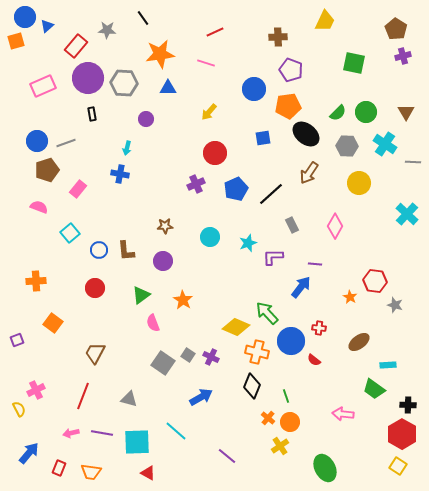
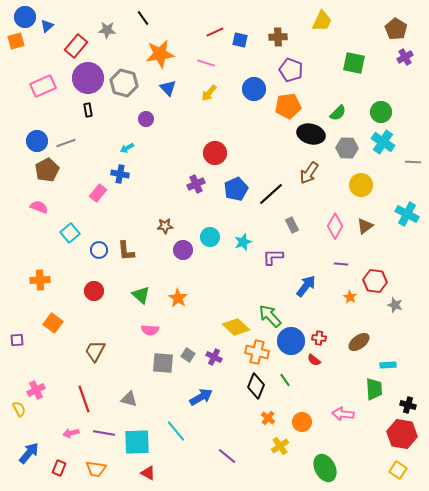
yellow trapezoid at (325, 21): moved 3 px left
purple cross at (403, 56): moved 2 px right, 1 px down; rotated 14 degrees counterclockwise
gray hexagon at (124, 83): rotated 12 degrees clockwise
blue triangle at (168, 88): rotated 48 degrees clockwise
yellow arrow at (209, 112): moved 19 px up
green circle at (366, 112): moved 15 px right
brown triangle at (406, 112): moved 41 px left, 114 px down; rotated 24 degrees clockwise
black rectangle at (92, 114): moved 4 px left, 4 px up
black ellipse at (306, 134): moved 5 px right; rotated 24 degrees counterclockwise
blue square at (263, 138): moved 23 px left, 98 px up; rotated 21 degrees clockwise
cyan cross at (385, 144): moved 2 px left, 2 px up
gray hexagon at (347, 146): moved 2 px down
cyan arrow at (127, 148): rotated 48 degrees clockwise
brown pentagon at (47, 170): rotated 10 degrees counterclockwise
yellow circle at (359, 183): moved 2 px right, 2 px down
pink rectangle at (78, 189): moved 20 px right, 4 px down
cyan cross at (407, 214): rotated 15 degrees counterclockwise
cyan star at (248, 243): moved 5 px left, 1 px up
purple circle at (163, 261): moved 20 px right, 11 px up
purple line at (315, 264): moved 26 px right
orange cross at (36, 281): moved 4 px right, 1 px up
blue arrow at (301, 287): moved 5 px right, 1 px up
red circle at (95, 288): moved 1 px left, 3 px down
green triangle at (141, 295): rotated 42 degrees counterclockwise
orange star at (183, 300): moved 5 px left, 2 px up
green arrow at (267, 313): moved 3 px right, 3 px down
pink semicircle at (153, 323): moved 3 px left, 7 px down; rotated 66 degrees counterclockwise
yellow diamond at (236, 327): rotated 20 degrees clockwise
red cross at (319, 328): moved 10 px down
purple square at (17, 340): rotated 16 degrees clockwise
brown trapezoid at (95, 353): moved 2 px up
purple cross at (211, 357): moved 3 px right
gray square at (163, 363): rotated 30 degrees counterclockwise
black diamond at (252, 386): moved 4 px right
green trapezoid at (374, 389): rotated 130 degrees counterclockwise
red line at (83, 396): moved 1 px right, 3 px down; rotated 40 degrees counterclockwise
green line at (286, 396): moved 1 px left, 16 px up; rotated 16 degrees counterclockwise
black cross at (408, 405): rotated 14 degrees clockwise
orange circle at (290, 422): moved 12 px right
cyan line at (176, 431): rotated 10 degrees clockwise
purple line at (102, 433): moved 2 px right
red hexagon at (402, 434): rotated 20 degrees counterclockwise
yellow square at (398, 466): moved 4 px down
orange trapezoid at (91, 472): moved 5 px right, 3 px up
